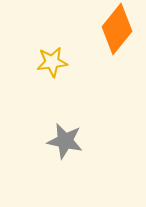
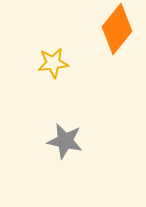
yellow star: moved 1 px right, 1 px down
